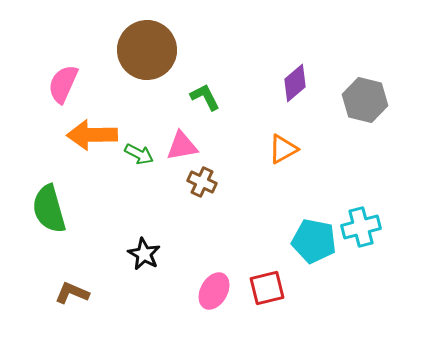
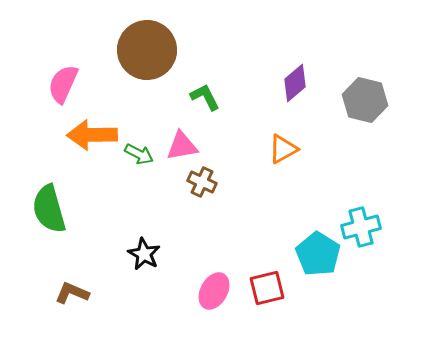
cyan pentagon: moved 4 px right, 13 px down; rotated 21 degrees clockwise
